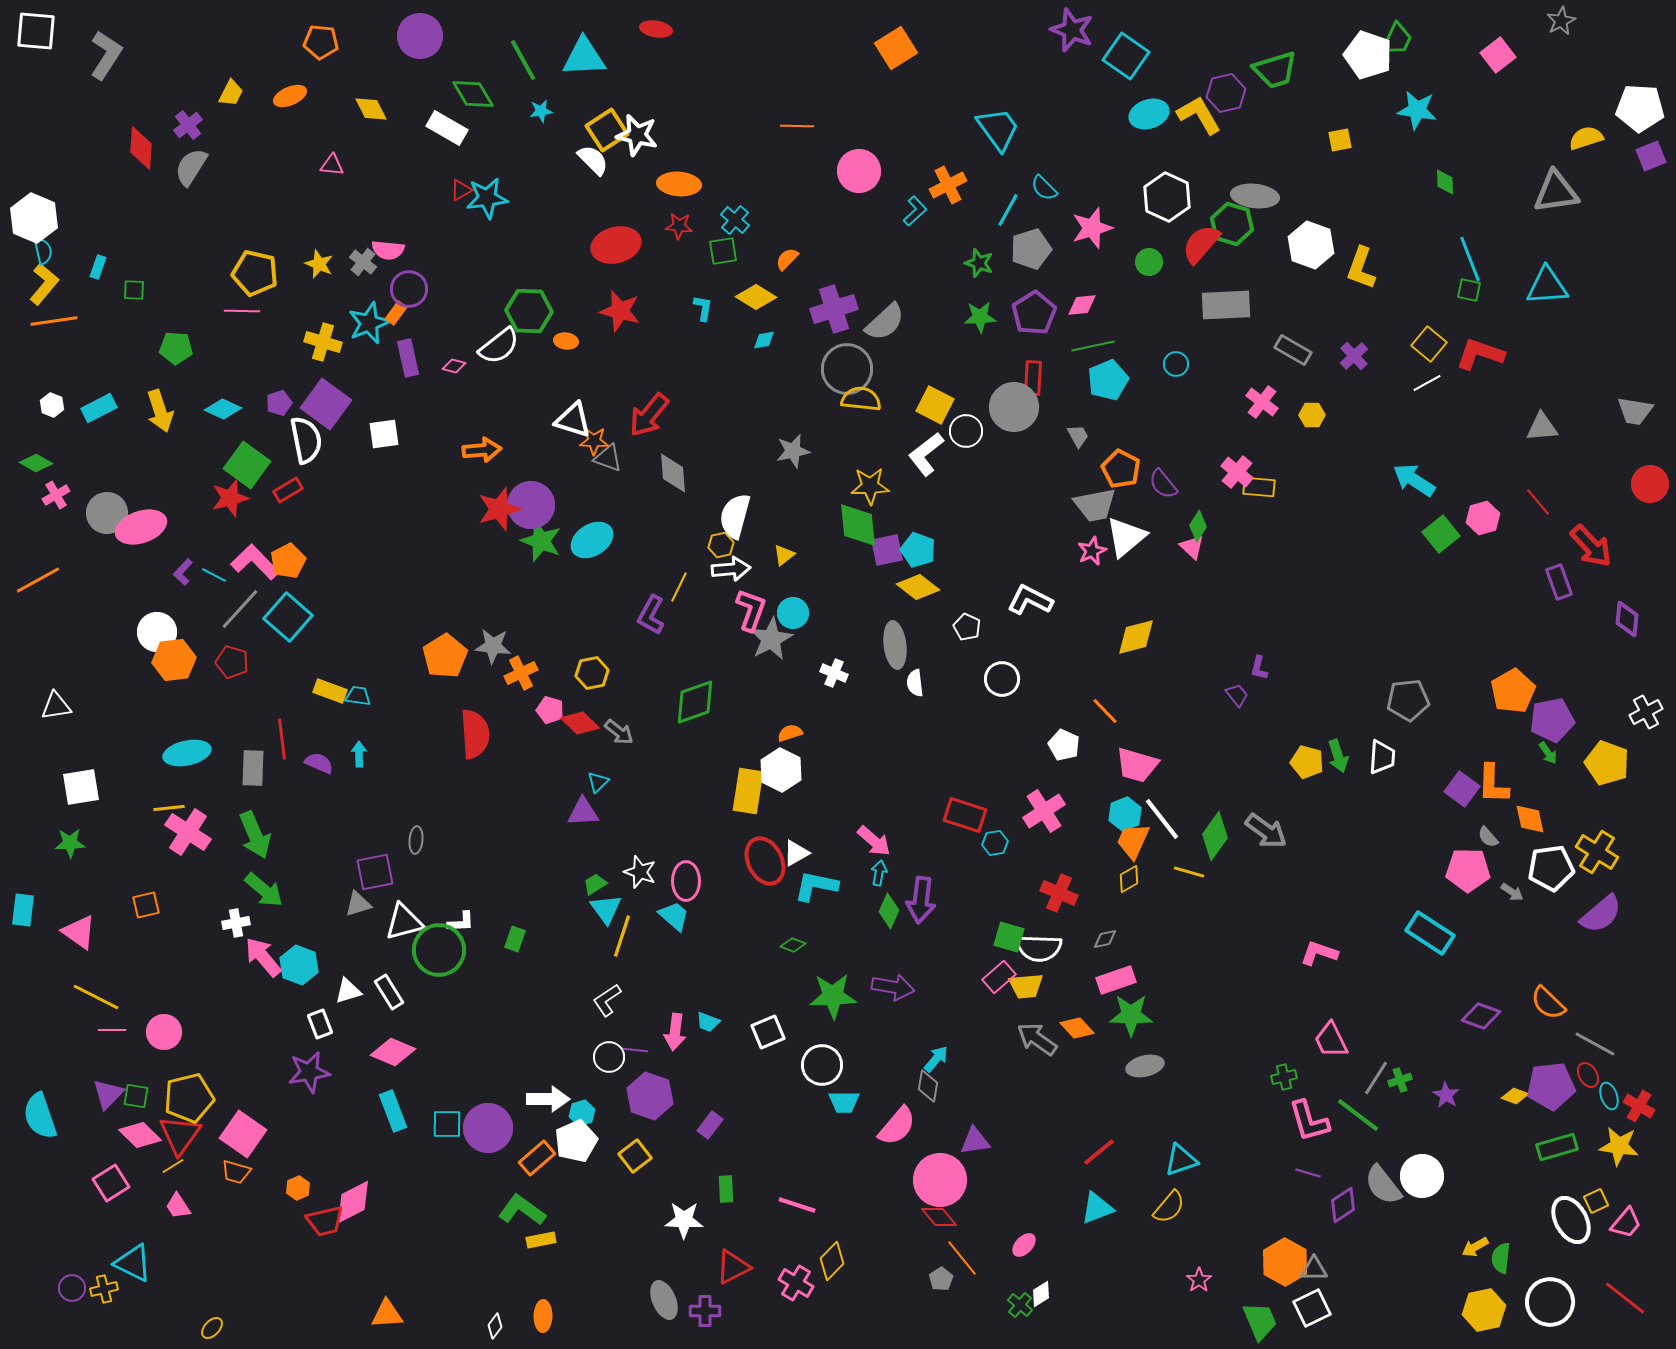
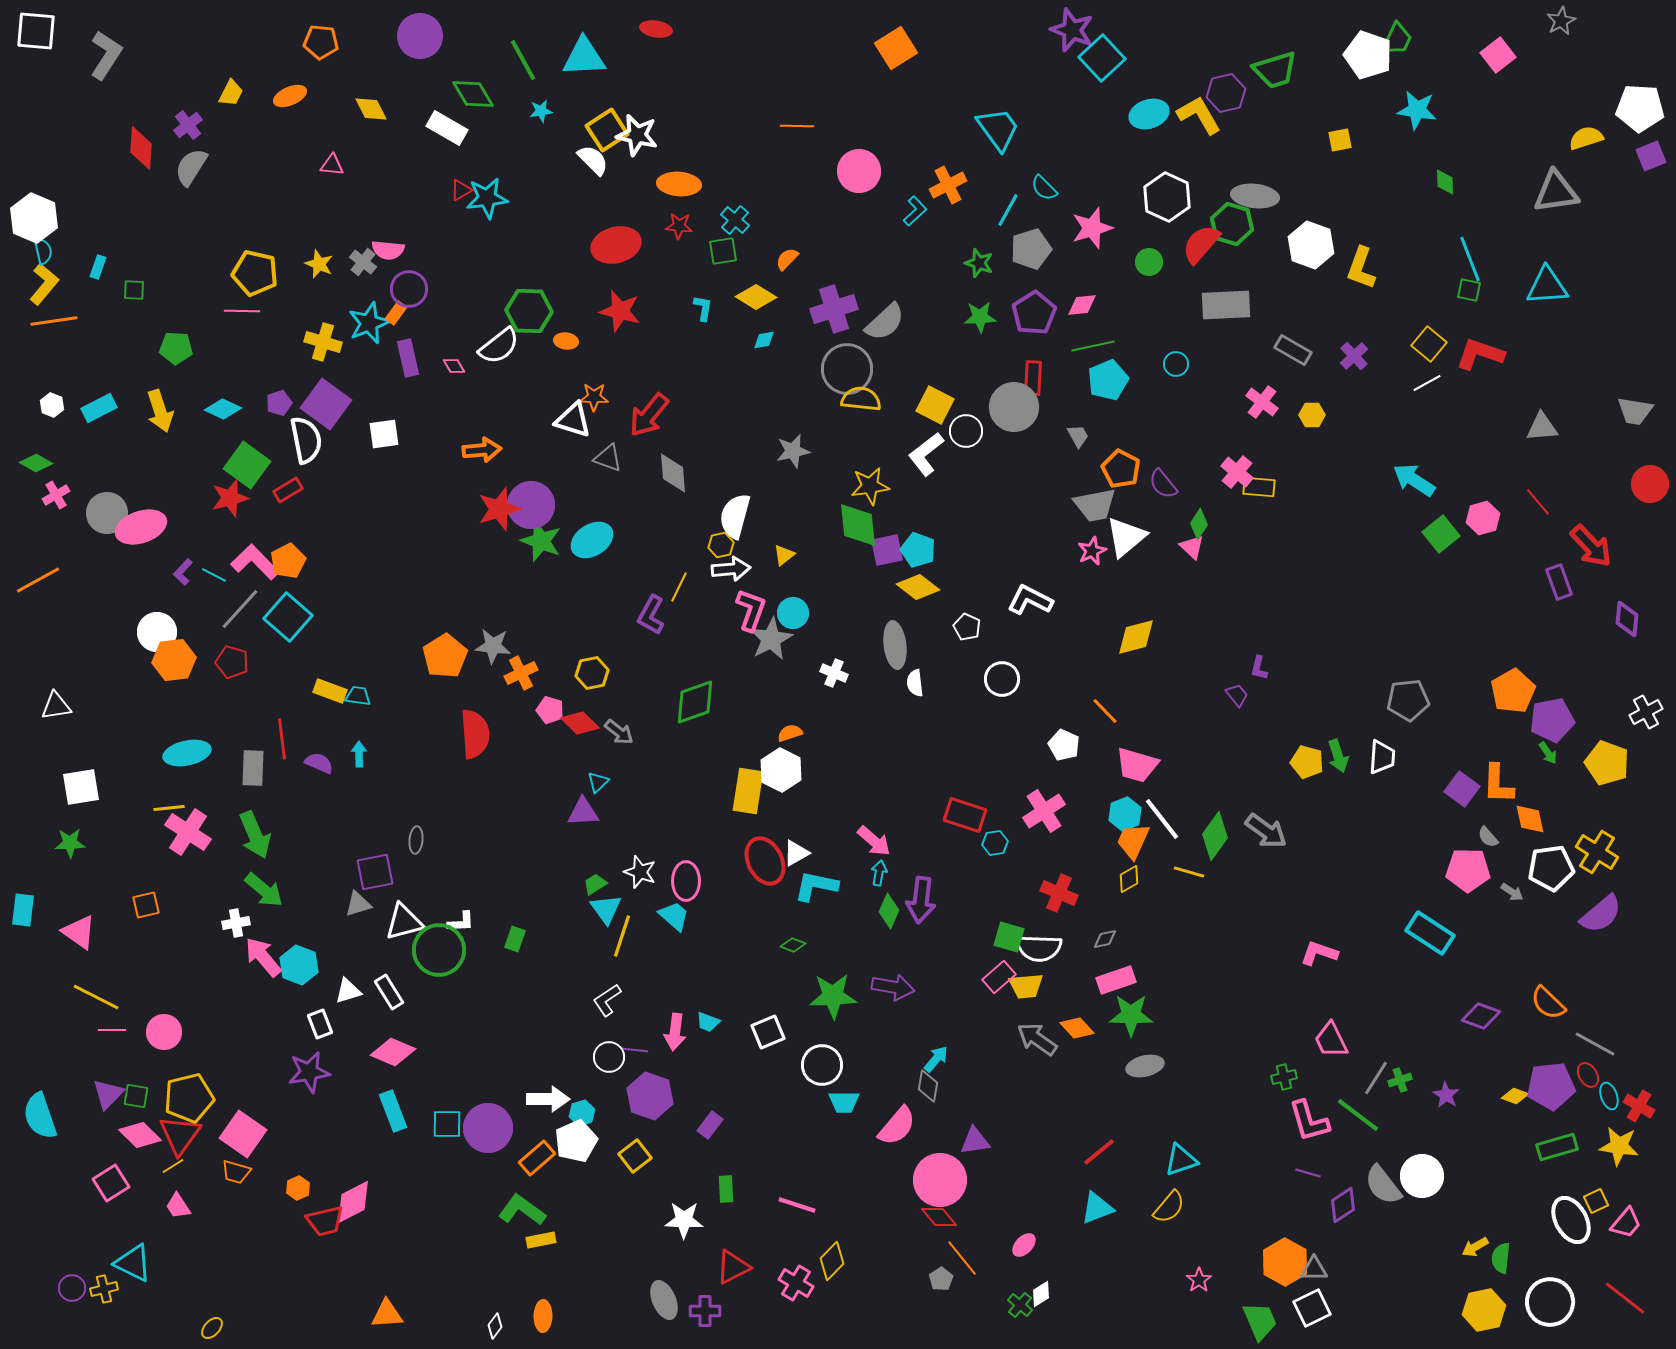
cyan square at (1126, 56): moved 24 px left, 2 px down; rotated 12 degrees clockwise
pink diamond at (454, 366): rotated 45 degrees clockwise
orange star at (594, 441): moved 44 px up
yellow star at (870, 486): rotated 6 degrees counterclockwise
green diamond at (1198, 526): moved 1 px right, 2 px up
orange L-shape at (1493, 784): moved 5 px right
